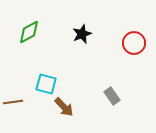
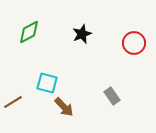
cyan square: moved 1 px right, 1 px up
brown line: rotated 24 degrees counterclockwise
